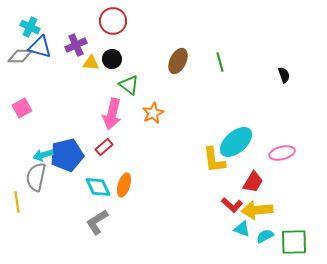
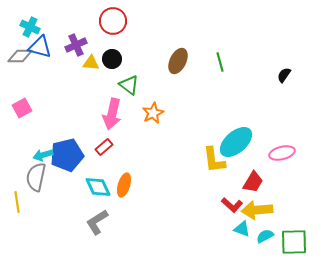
black semicircle: rotated 126 degrees counterclockwise
